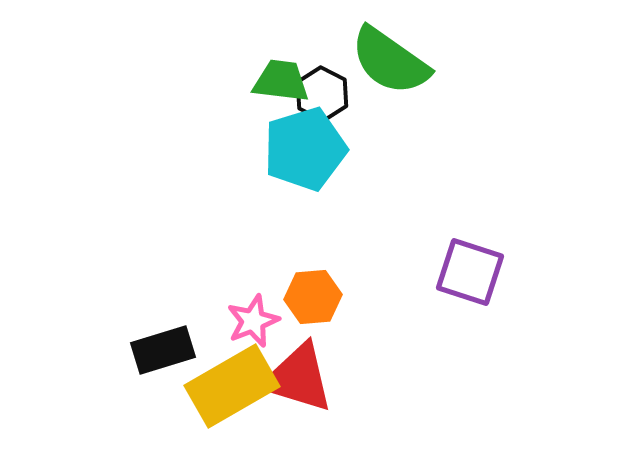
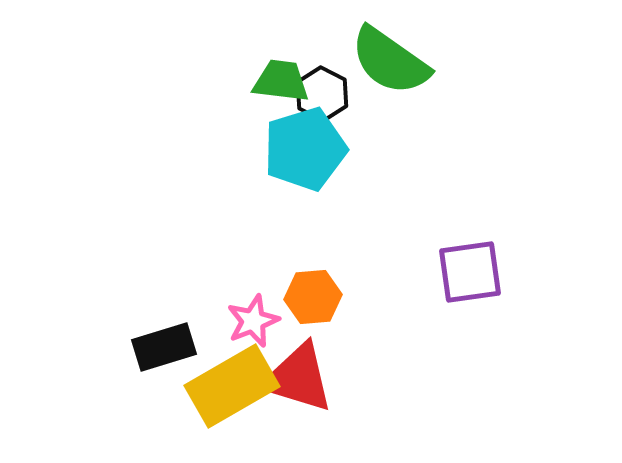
purple square: rotated 26 degrees counterclockwise
black rectangle: moved 1 px right, 3 px up
